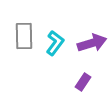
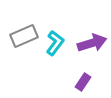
gray rectangle: rotated 68 degrees clockwise
